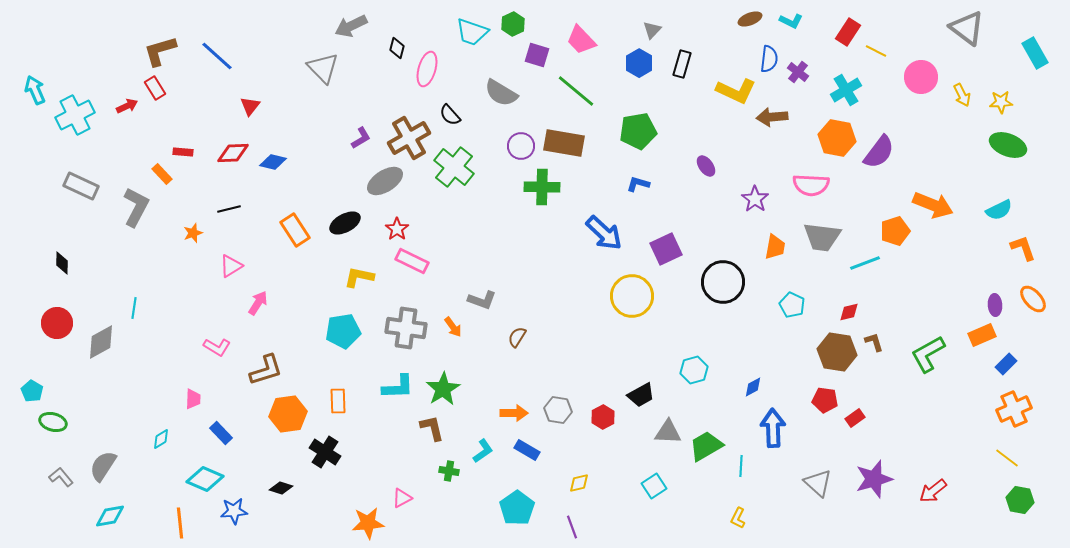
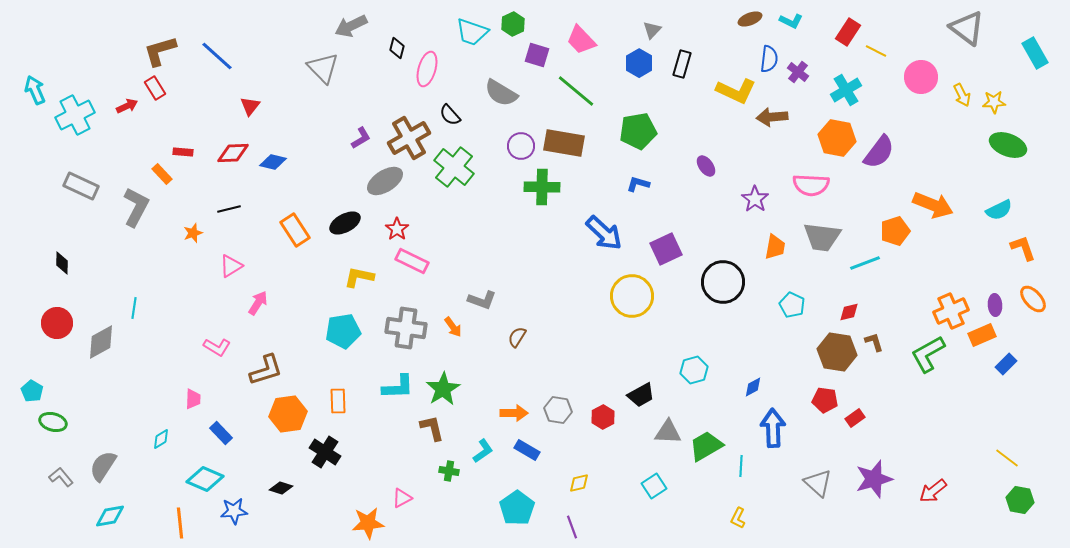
yellow star at (1001, 102): moved 7 px left
orange cross at (1014, 409): moved 63 px left, 98 px up
